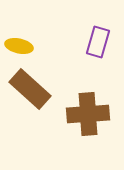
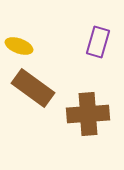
yellow ellipse: rotated 8 degrees clockwise
brown rectangle: moved 3 px right, 1 px up; rotated 6 degrees counterclockwise
